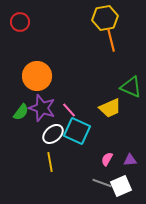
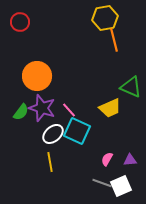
orange line: moved 3 px right
